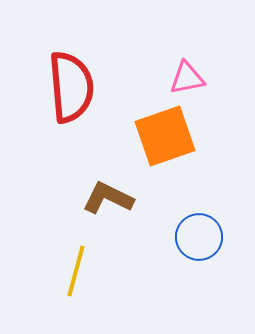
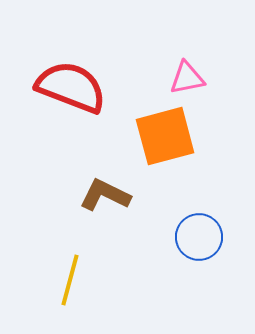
red semicircle: rotated 64 degrees counterclockwise
orange square: rotated 4 degrees clockwise
brown L-shape: moved 3 px left, 3 px up
yellow line: moved 6 px left, 9 px down
